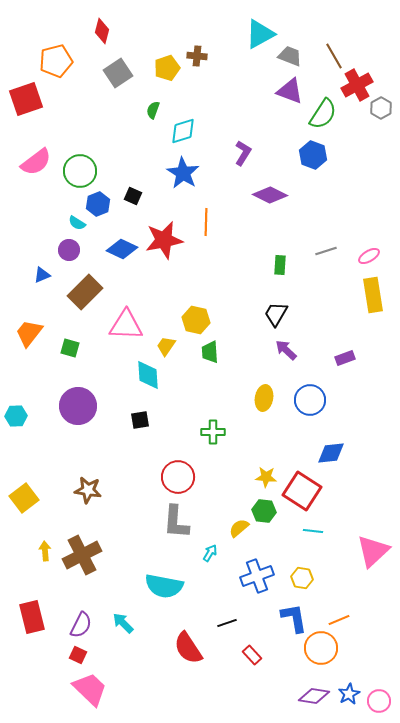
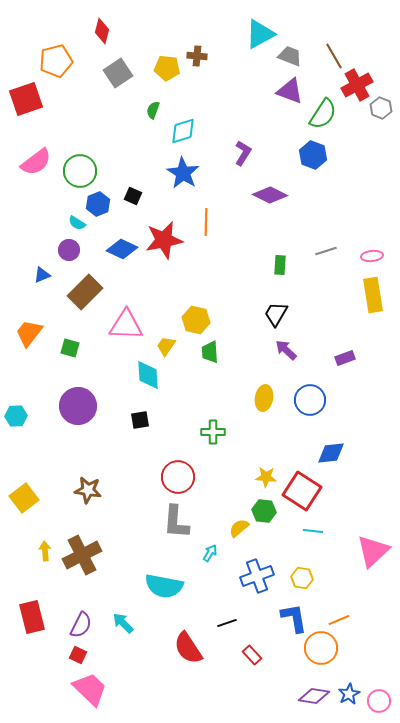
yellow pentagon at (167, 68): rotated 25 degrees clockwise
gray hexagon at (381, 108): rotated 10 degrees counterclockwise
pink ellipse at (369, 256): moved 3 px right; rotated 25 degrees clockwise
